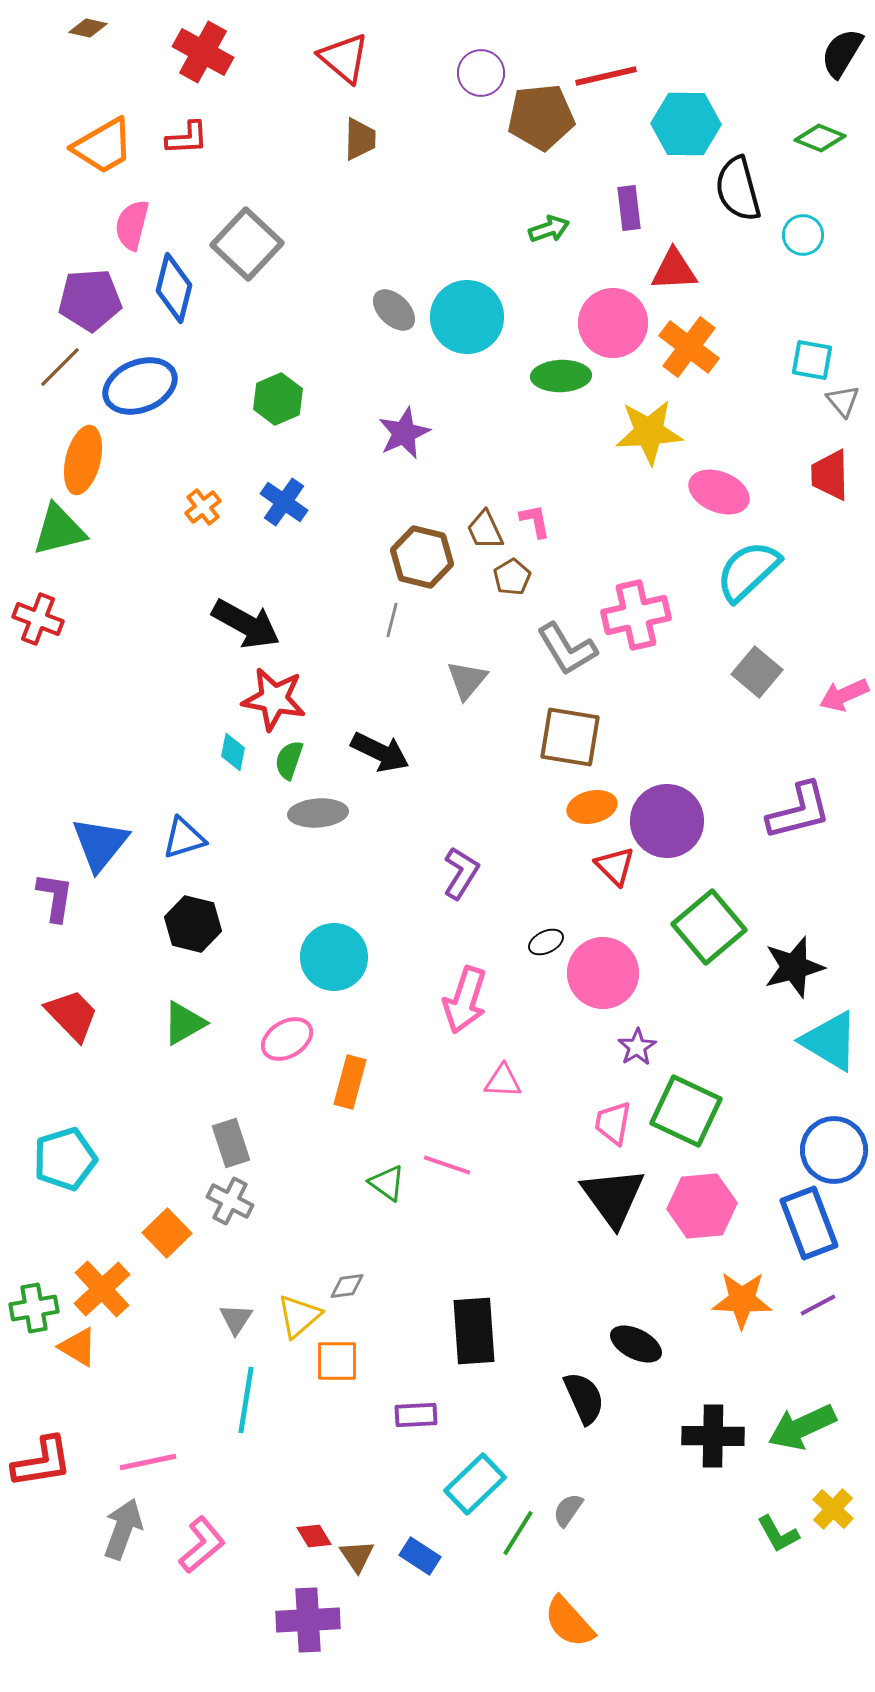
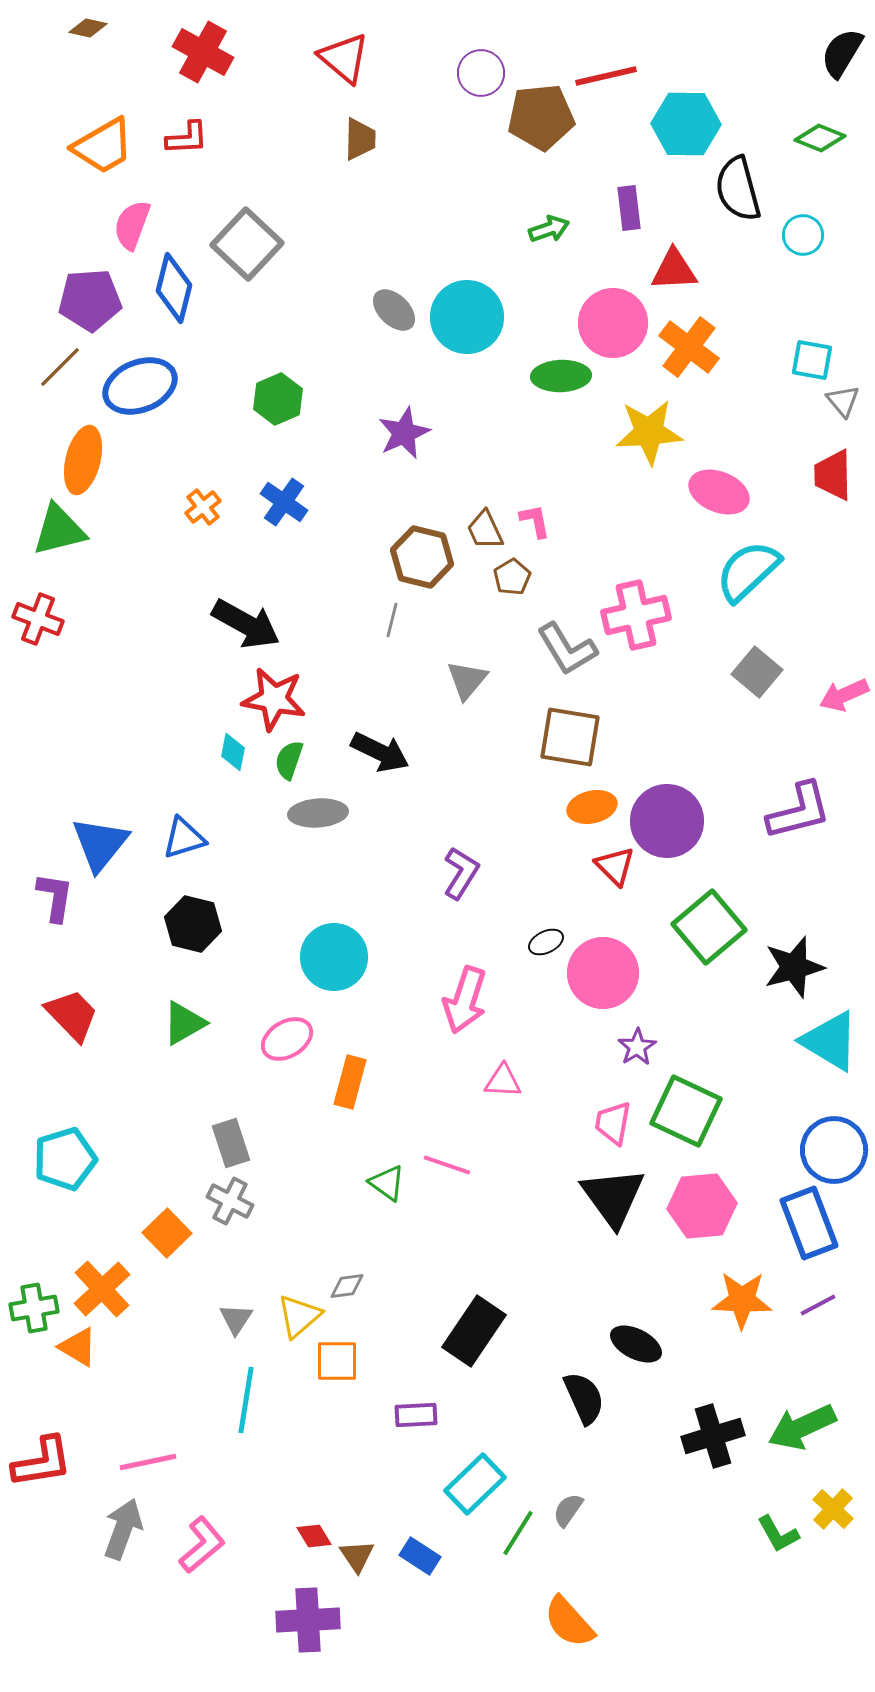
pink semicircle at (132, 225): rotated 6 degrees clockwise
red trapezoid at (830, 475): moved 3 px right
black rectangle at (474, 1331): rotated 38 degrees clockwise
black cross at (713, 1436): rotated 18 degrees counterclockwise
